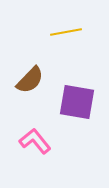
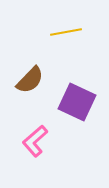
purple square: rotated 15 degrees clockwise
pink L-shape: rotated 92 degrees counterclockwise
